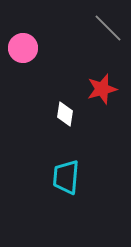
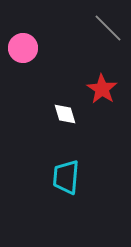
red star: rotated 24 degrees counterclockwise
white diamond: rotated 25 degrees counterclockwise
